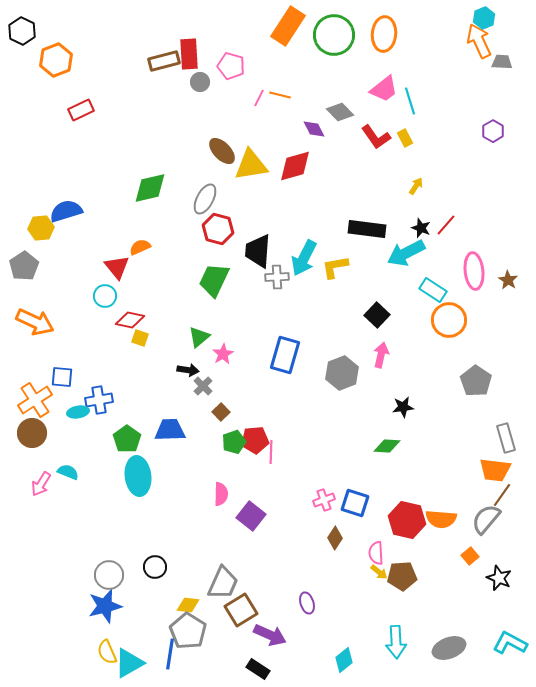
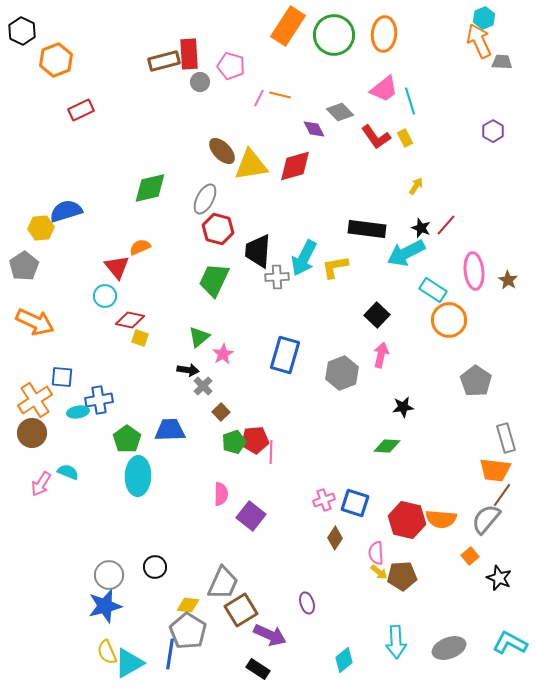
cyan ellipse at (138, 476): rotated 9 degrees clockwise
